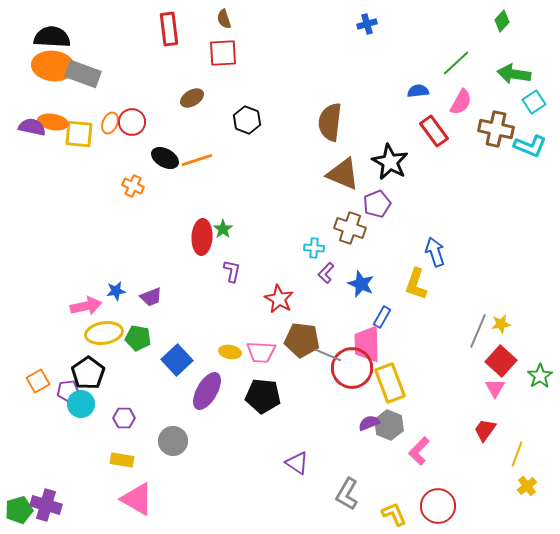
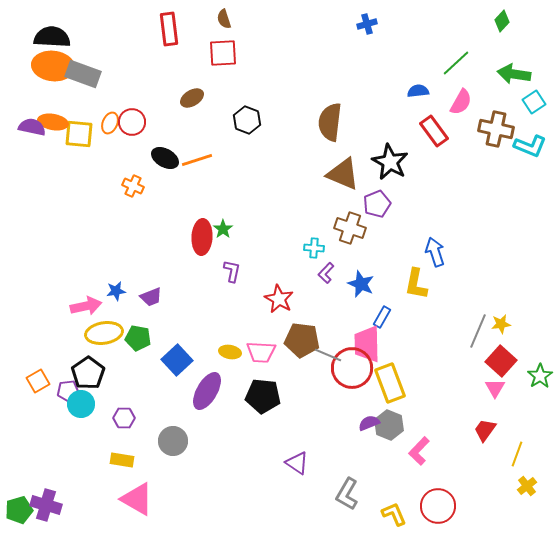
yellow L-shape at (416, 284): rotated 8 degrees counterclockwise
